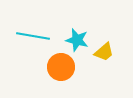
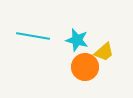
orange circle: moved 24 px right
